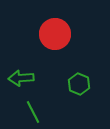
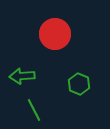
green arrow: moved 1 px right, 2 px up
green line: moved 1 px right, 2 px up
